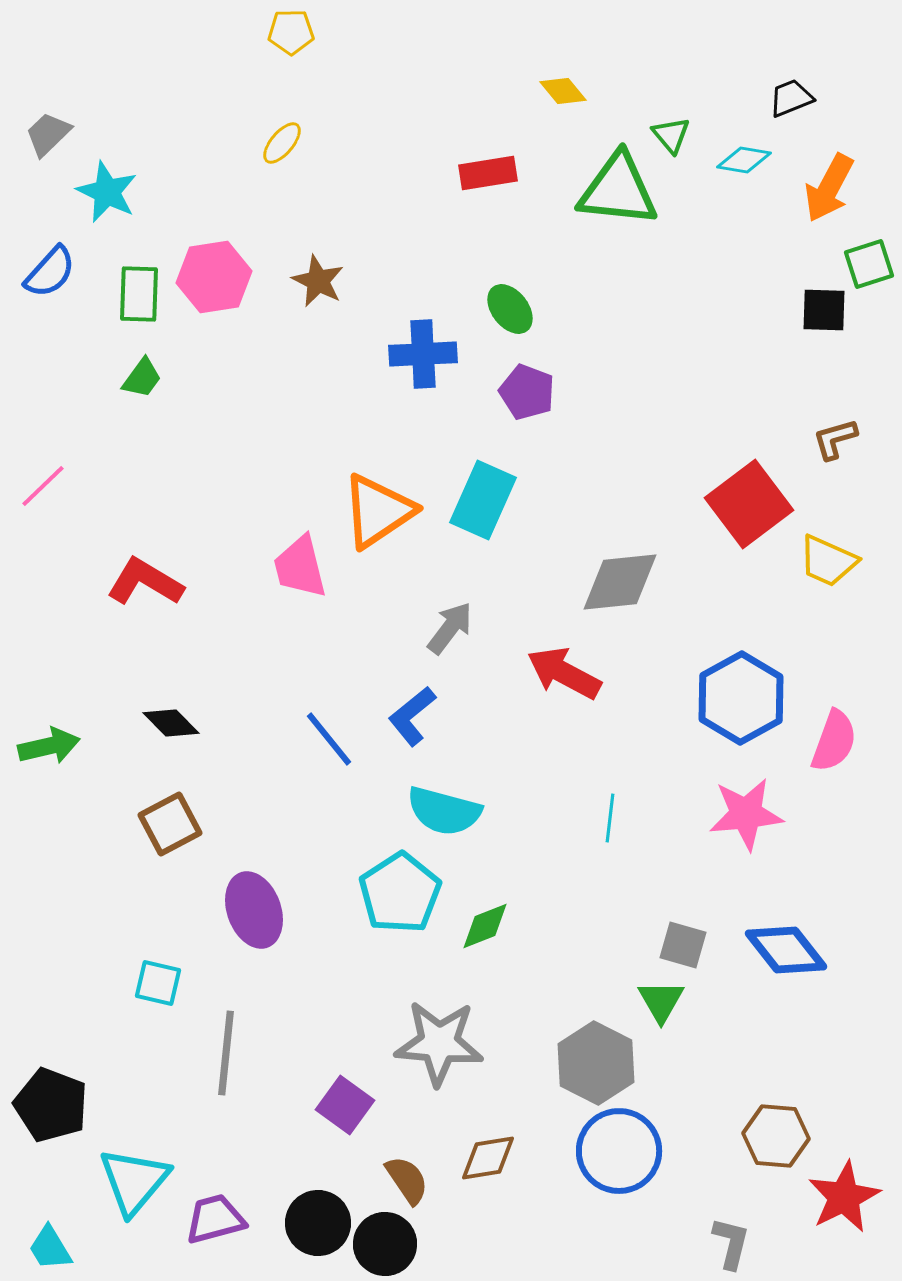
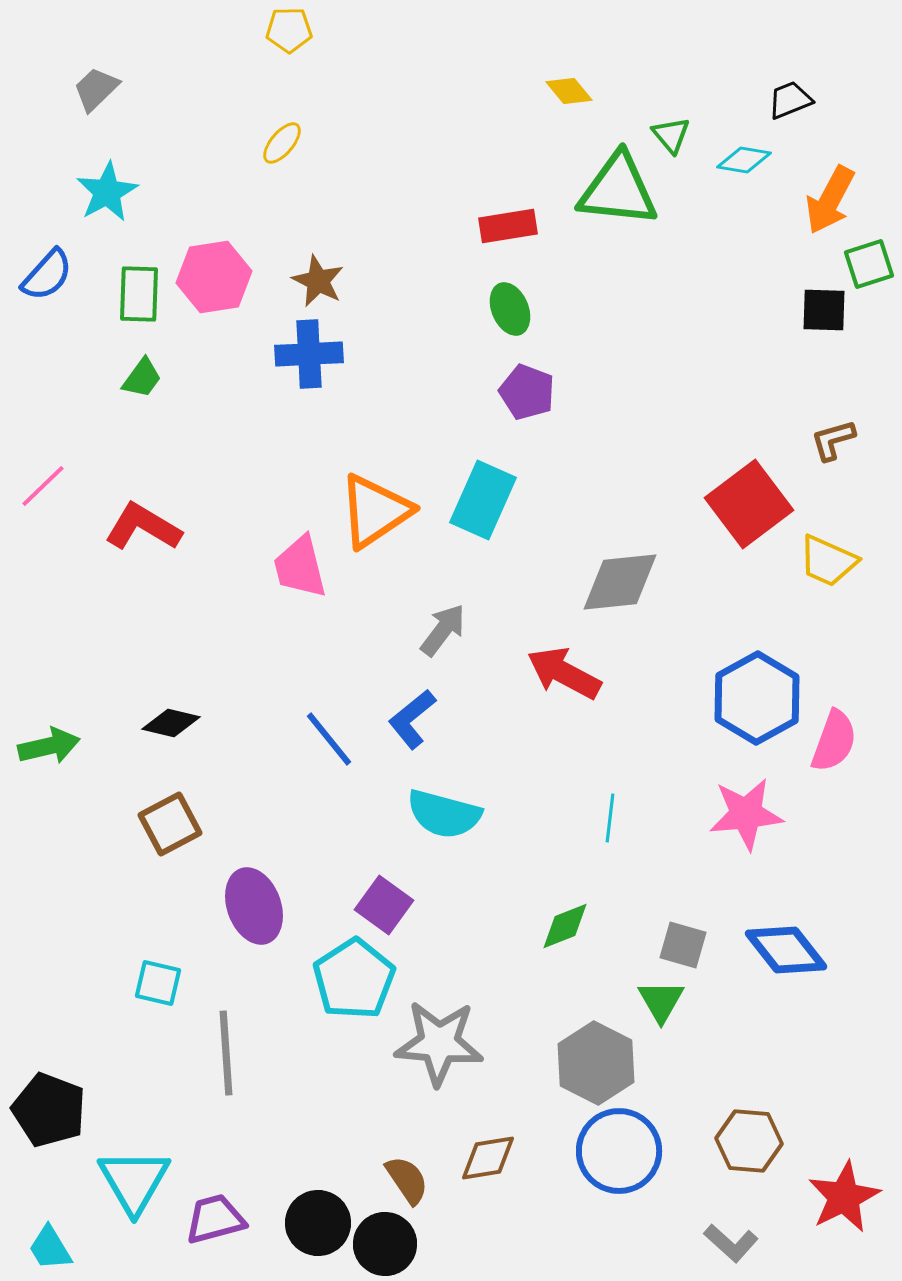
yellow pentagon at (291, 32): moved 2 px left, 2 px up
yellow diamond at (563, 91): moved 6 px right
black trapezoid at (791, 98): moved 1 px left, 2 px down
gray trapezoid at (48, 134): moved 48 px right, 45 px up
red rectangle at (488, 173): moved 20 px right, 53 px down
orange arrow at (829, 188): moved 1 px right, 12 px down
cyan star at (107, 192): rotated 18 degrees clockwise
blue semicircle at (50, 272): moved 3 px left, 3 px down
green ellipse at (510, 309): rotated 15 degrees clockwise
blue cross at (423, 354): moved 114 px left
brown L-shape at (835, 439): moved 2 px left, 1 px down
orange triangle at (378, 511): moved 3 px left
red L-shape at (145, 582): moved 2 px left, 55 px up
gray arrow at (450, 628): moved 7 px left, 2 px down
blue hexagon at (741, 698): moved 16 px right
blue L-shape at (412, 716): moved 3 px down
black diamond at (171, 723): rotated 32 degrees counterclockwise
cyan semicircle at (444, 811): moved 3 px down
cyan pentagon at (400, 893): moved 46 px left, 86 px down
purple ellipse at (254, 910): moved 4 px up
green diamond at (485, 926): moved 80 px right
gray line at (226, 1053): rotated 10 degrees counterclockwise
black pentagon at (51, 1105): moved 2 px left, 5 px down
purple square at (345, 1105): moved 39 px right, 200 px up
brown hexagon at (776, 1136): moved 27 px left, 5 px down
cyan triangle at (134, 1181): rotated 10 degrees counterclockwise
gray L-shape at (731, 1243): rotated 118 degrees clockwise
